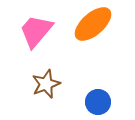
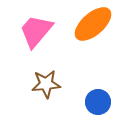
brown star: rotated 16 degrees clockwise
